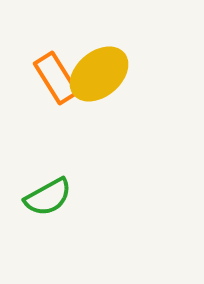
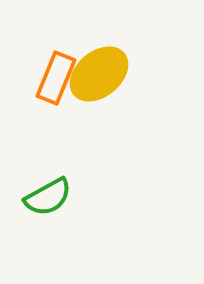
orange rectangle: rotated 54 degrees clockwise
